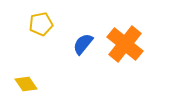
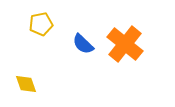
blue semicircle: rotated 85 degrees counterclockwise
yellow diamond: rotated 15 degrees clockwise
